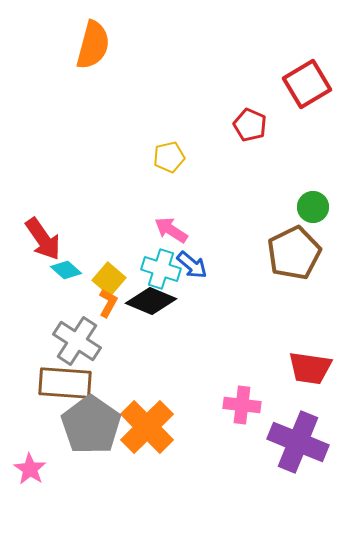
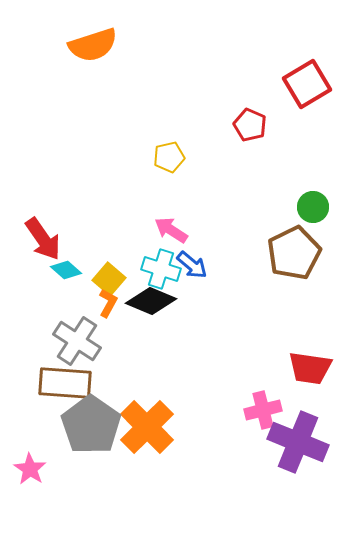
orange semicircle: rotated 57 degrees clockwise
pink cross: moved 21 px right, 5 px down; rotated 21 degrees counterclockwise
